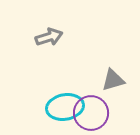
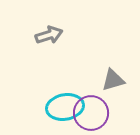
gray arrow: moved 2 px up
